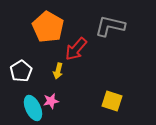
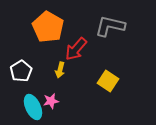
yellow arrow: moved 2 px right, 1 px up
yellow square: moved 4 px left, 20 px up; rotated 15 degrees clockwise
cyan ellipse: moved 1 px up
